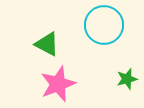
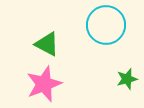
cyan circle: moved 2 px right
pink star: moved 14 px left
